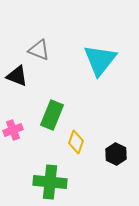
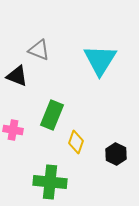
cyan triangle: rotated 6 degrees counterclockwise
pink cross: rotated 30 degrees clockwise
